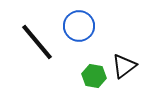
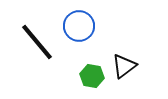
green hexagon: moved 2 px left
